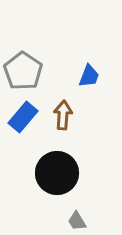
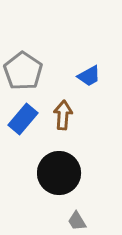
blue trapezoid: rotated 40 degrees clockwise
blue rectangle: moved 2 px down
black circle: moved 2 px right
